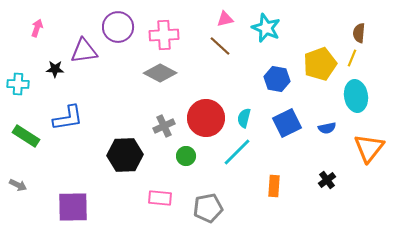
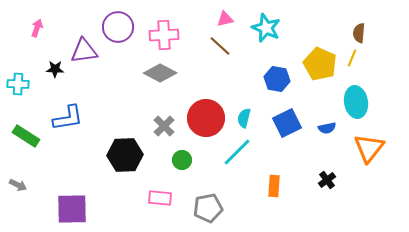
yellow pentagon: rotated 28 degrees counterclockwise
cyan ellipse: moved 6 px down
gray cross: rotated 20 degrees counterclockwise
green circle: moved 4 px left, 4 px down
purple square: moved 1 px left, 2 px down
